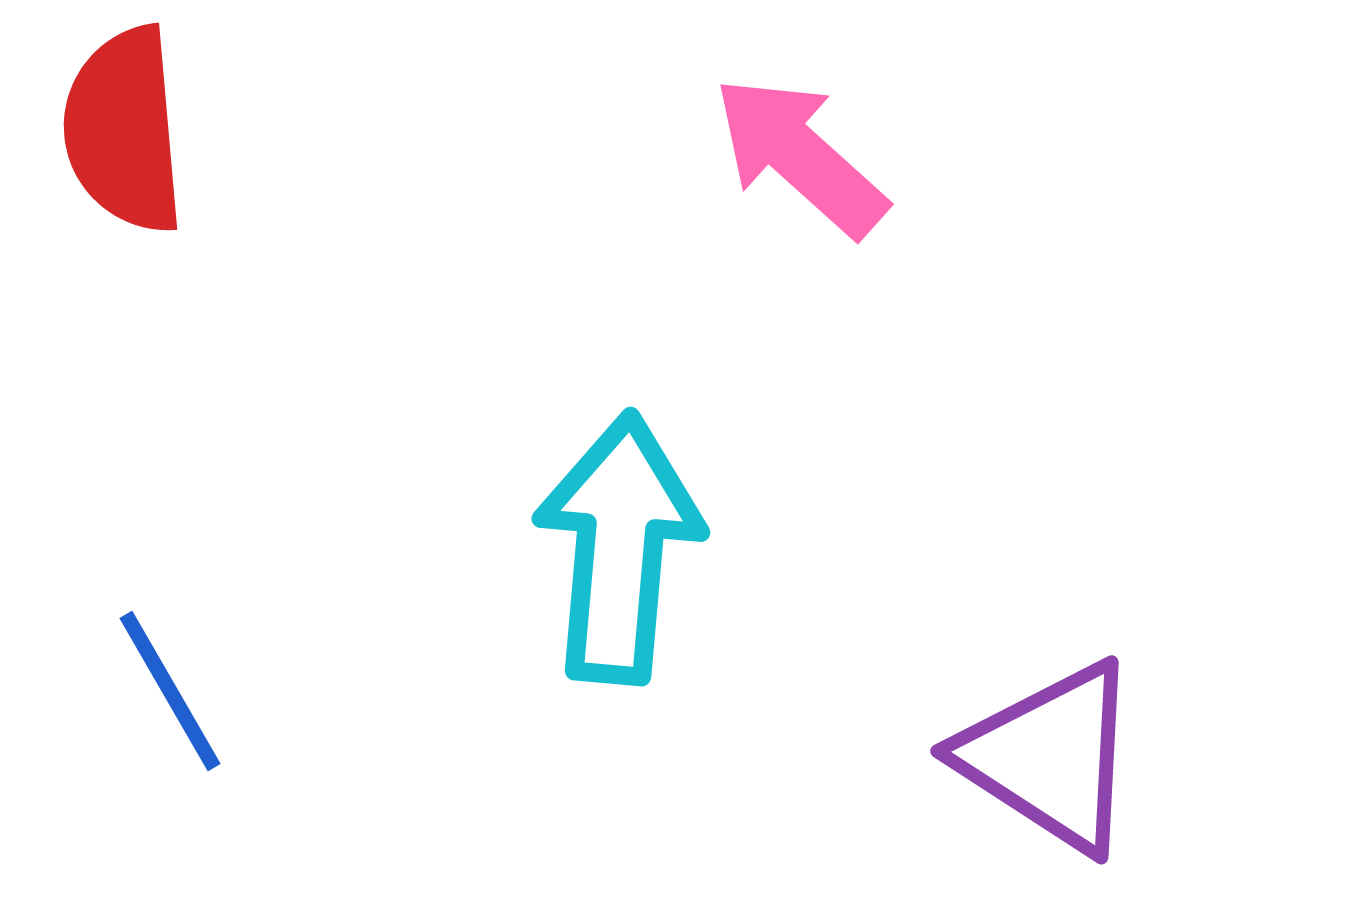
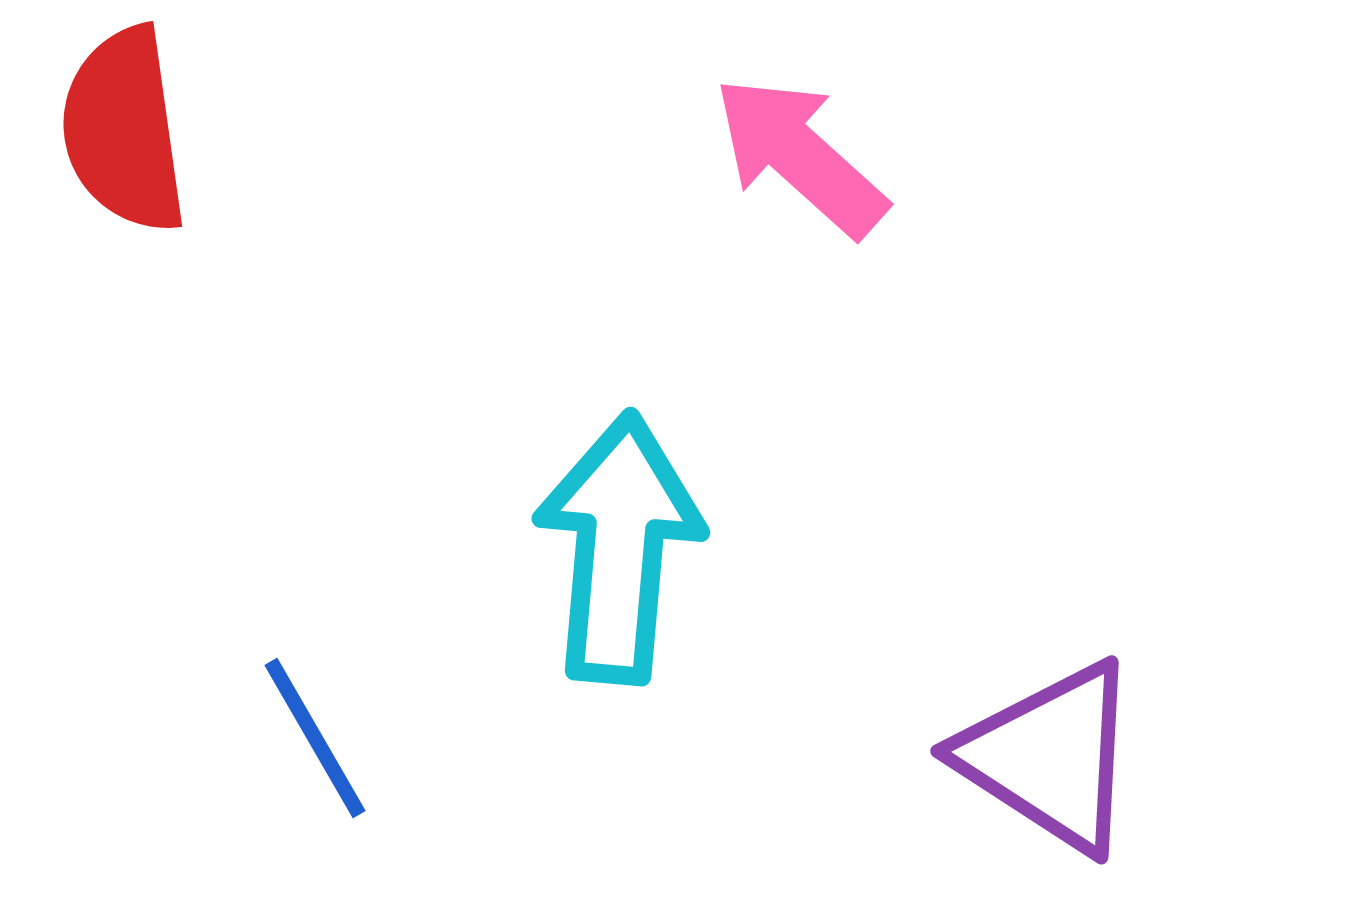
red semicircle: rotated 3 degrees counterclockwise
blue line: moved 145 px right, 47 px down
